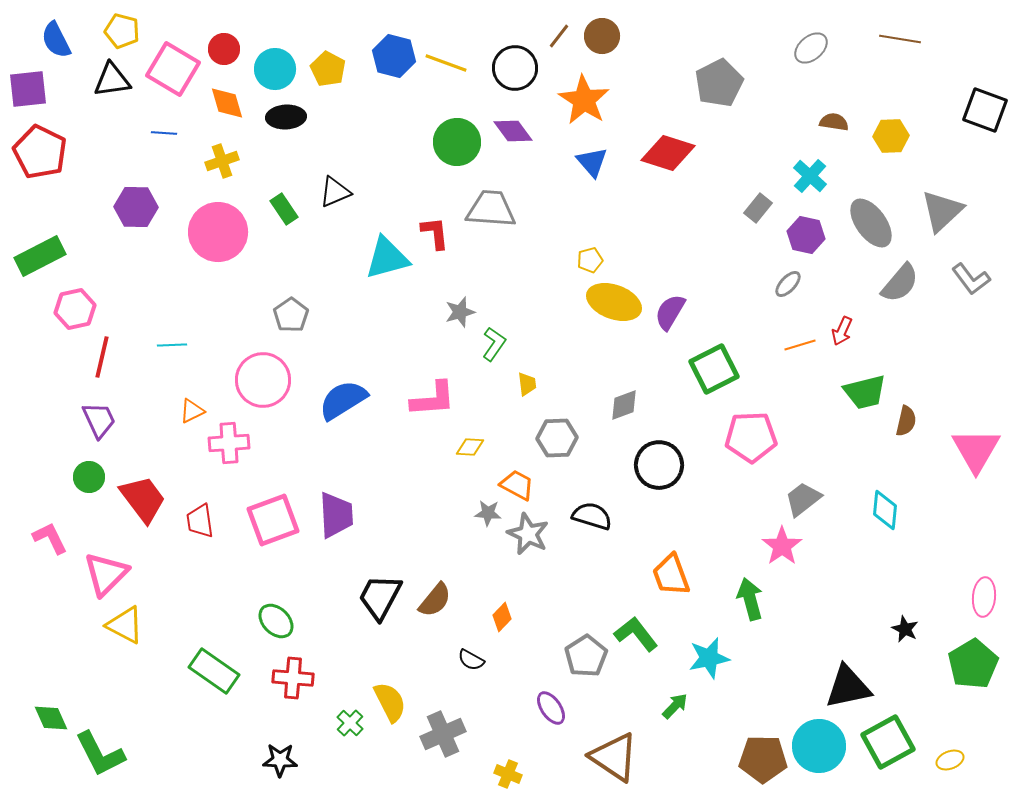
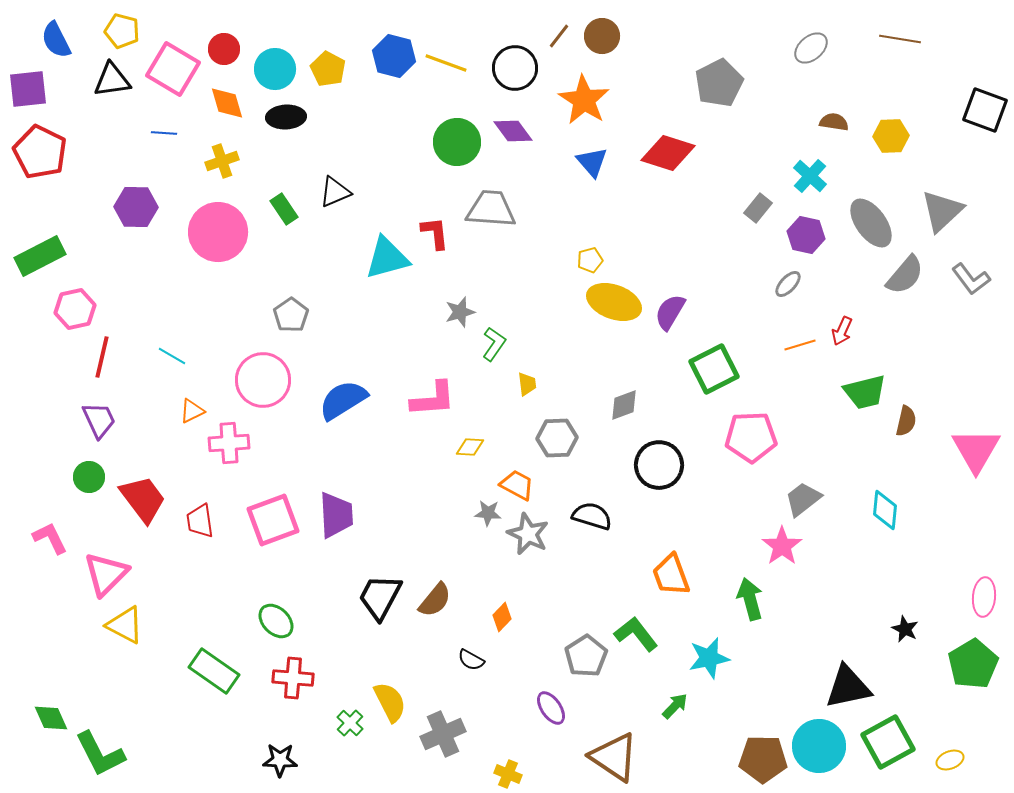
gray semicircle at (900, 283): moved 5 px right, 8 px up
cyan line at (172, 345): moved 11 px down; rotated 32 degrees clockwise
